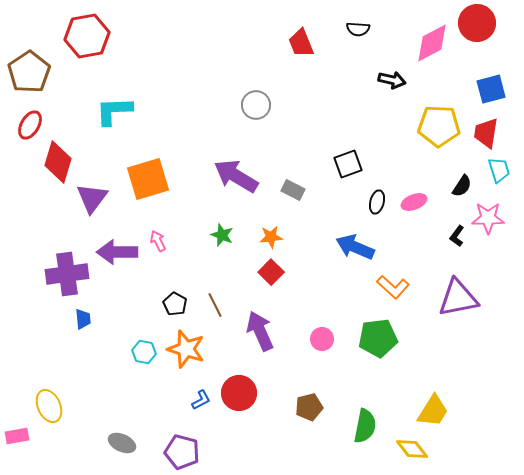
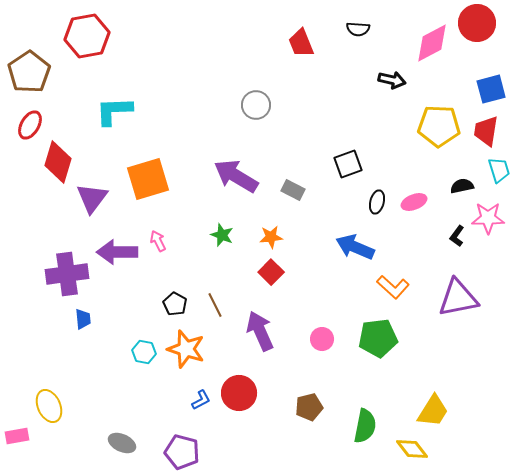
red trapezoid at (486, 133): moved 2 px up
black semicircle at (462, 186): rotated 135 degrees counterclockwise
